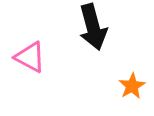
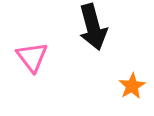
pink triangle: moved 2 px right; rotated 24 degrees clockwise
